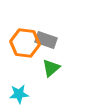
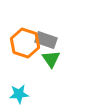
orange hexagon: rotated 12 degrees clockwise
green triangle: moved 9 px up; rotated 24 degrees counterclockwise
